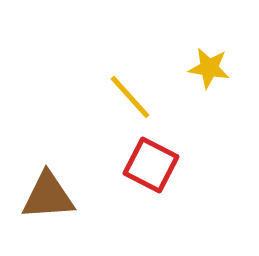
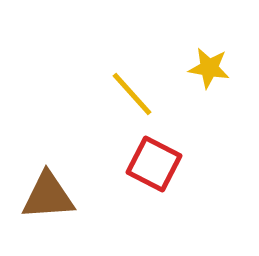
yellow line: moved 2 px right, 3 px up
red square: moved 3 px right, 1 px up
